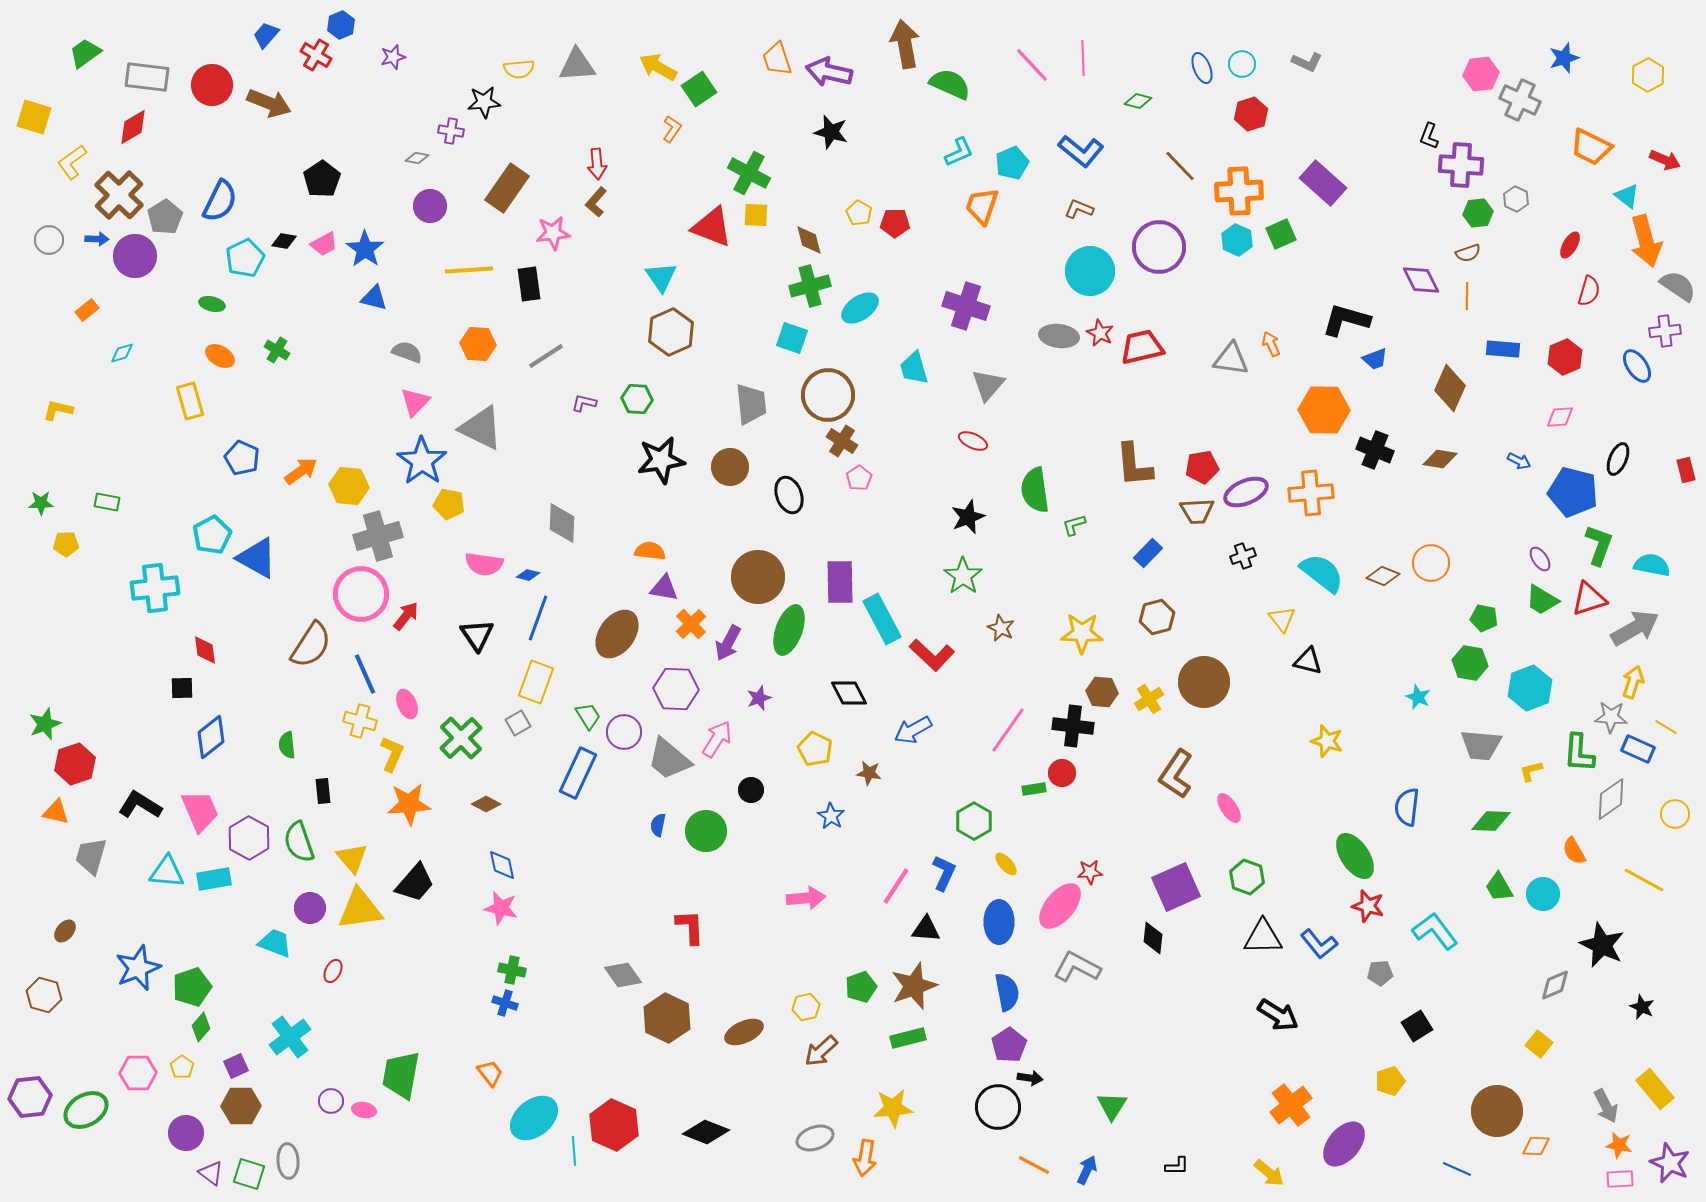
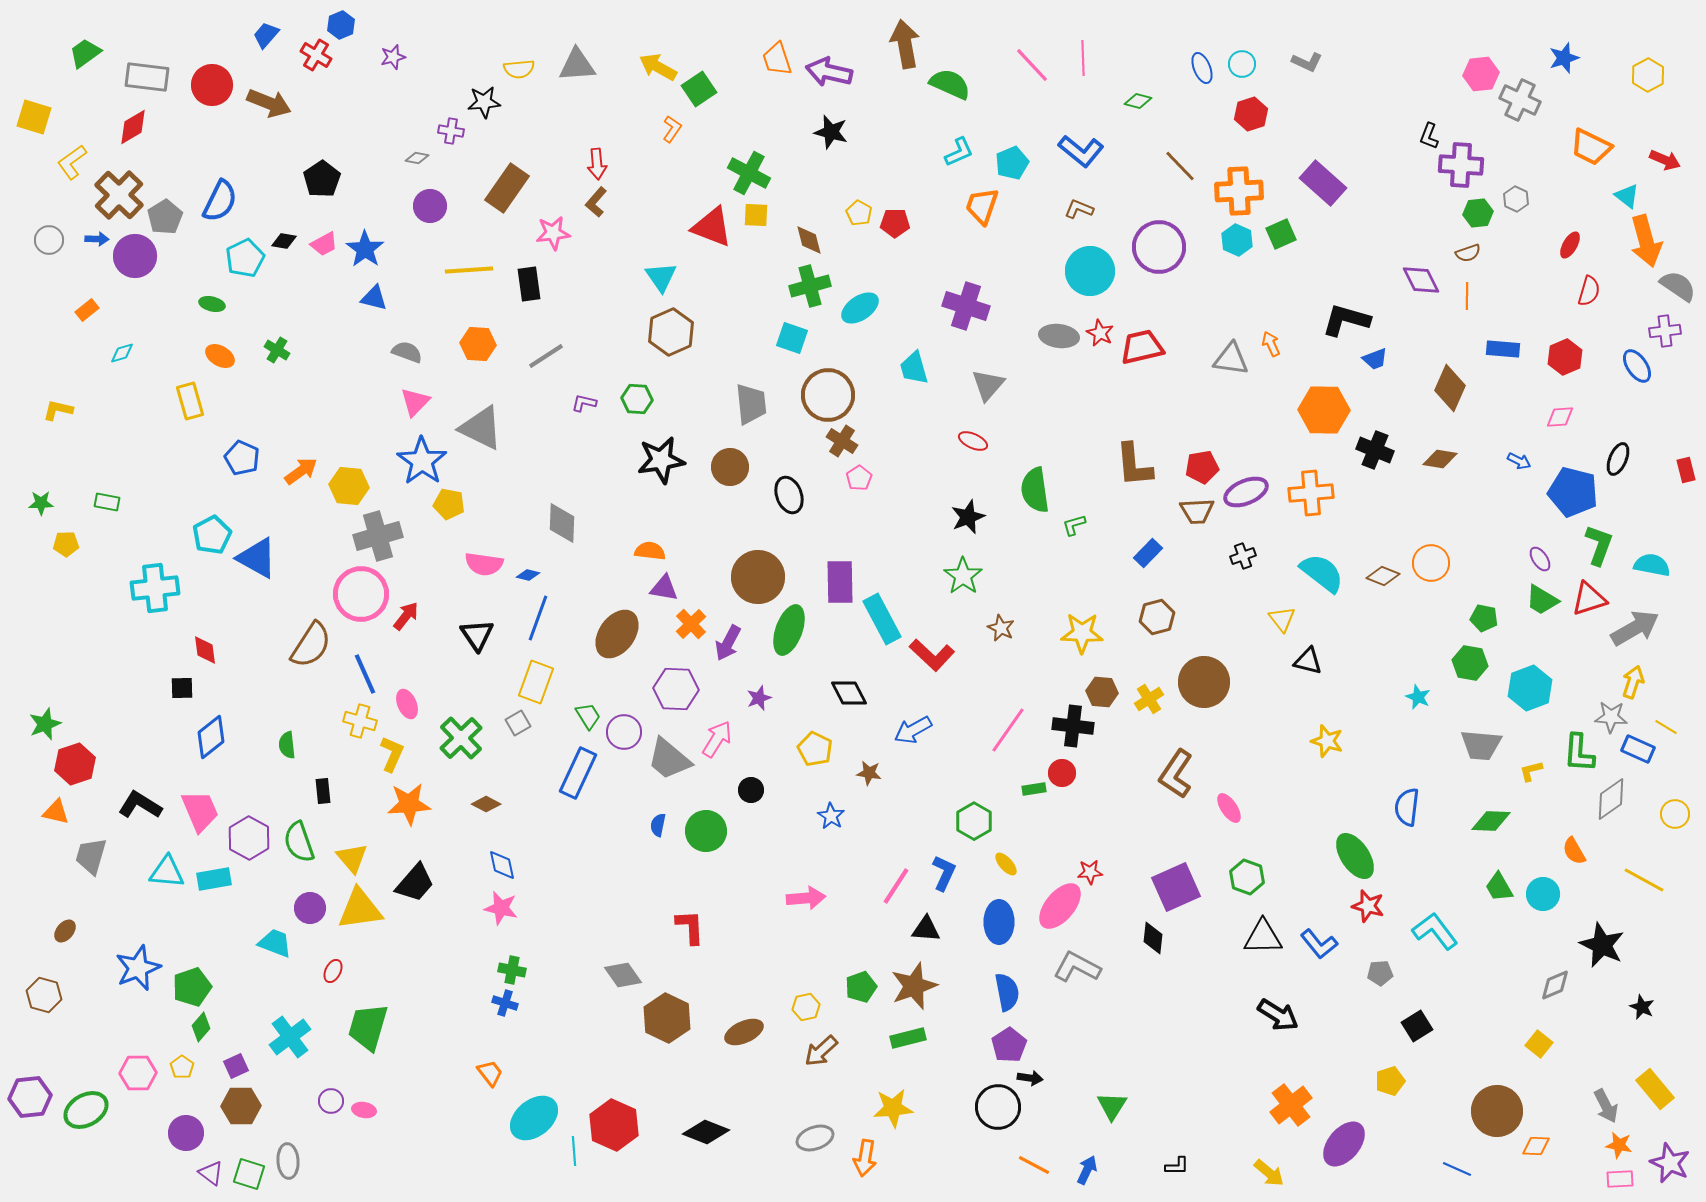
green trapezoid at (401, 1075): moved 33 px left, 48 px up; rotated 6 degrees clockwise
